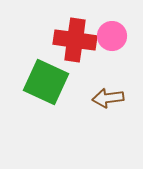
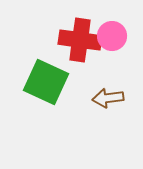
red cross: moved 5 px right
